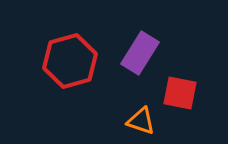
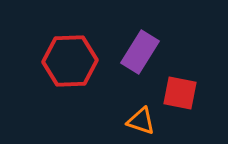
purple rectangle: moved 1 px up
red hexagon: rotated 14 degrees clockwise
